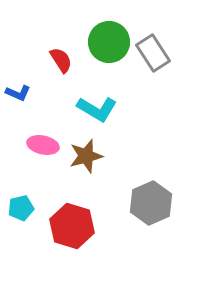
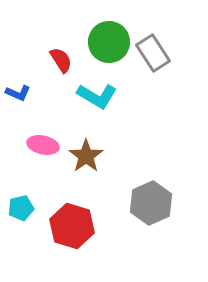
cyan L-shape: moved 13 px up
brown star: rotated 20 degrees counterclockwise
